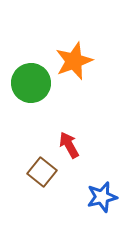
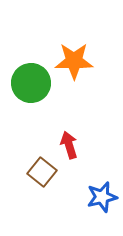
orange star: rotated 21 degrees clockwise
red arrow: rotated 12 degrees clockwise
